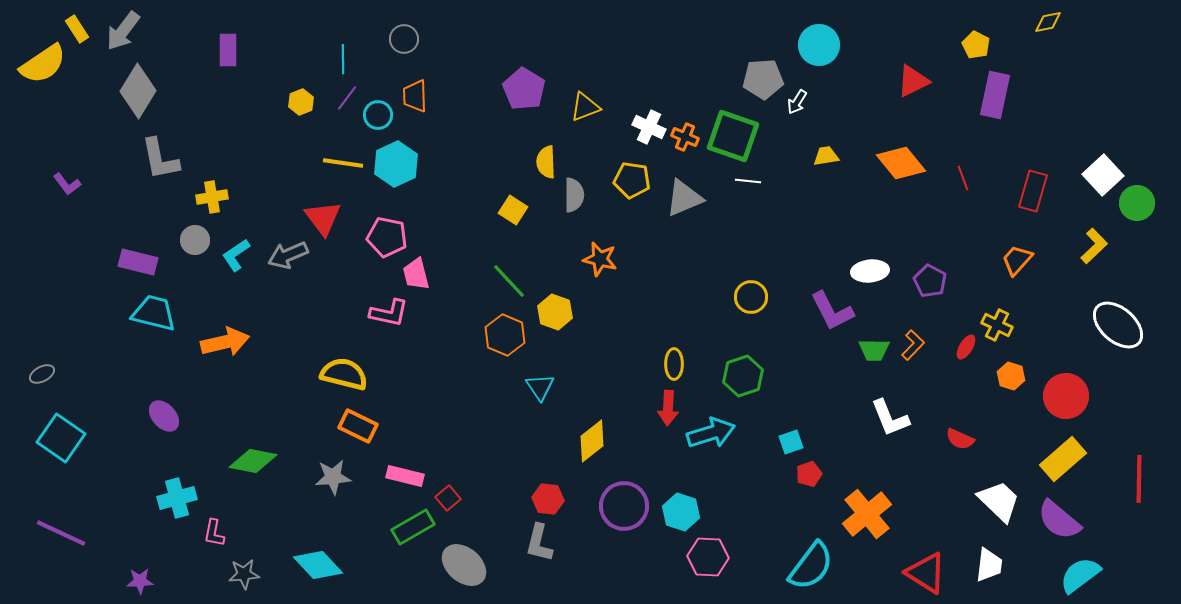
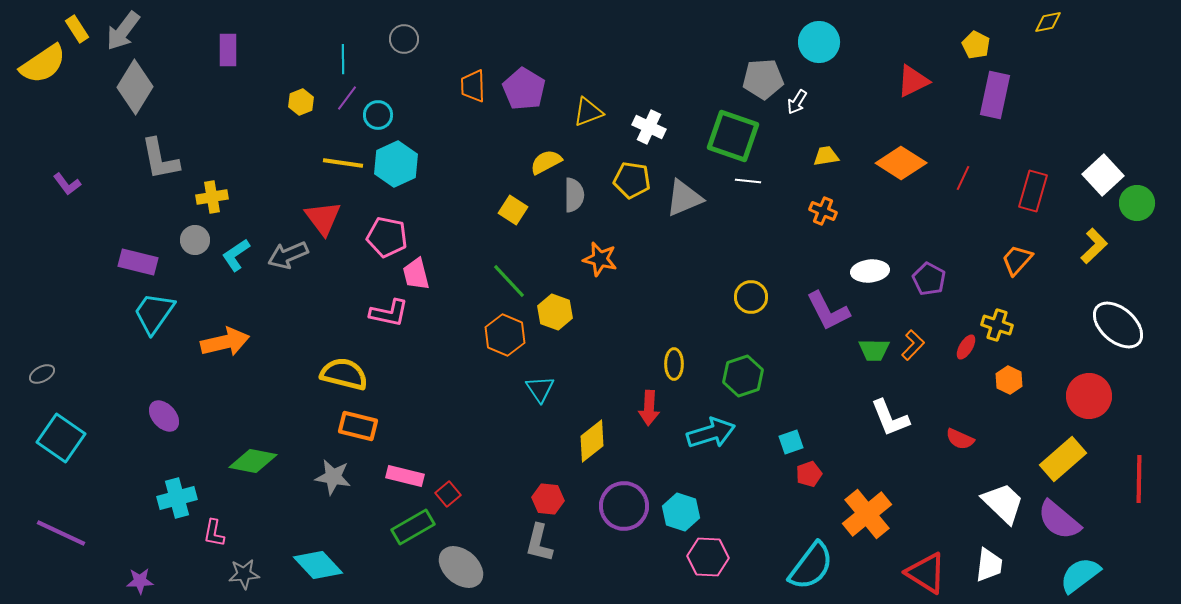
cyan circle at (819, 45): moved 3 px up
gray diamond at (138, 91): moved 3 px left, 4 px up
orange trapezoid at (415, 96): moved 58 px right, 10 px up
yellow triangle at (585, 107): moved 3 px right, 5 px down
orange cross at (685, 137): moved 138 px right, 74 px down
yellow semicircle at (546, 162): rotated 64 degrees clockwise
orange diamond at (901, 163): rotated 18 degrees counterclockwise
red line at (963, 178): rotated 45 degrees clockwise
purple pentagon at (930, 281): moved 1 px left, 2 px up
purple L-shape at (832, 311): moved 4 px left
cyan trapezoid at (154, 313): rotated 69 degrees counterclockwise
yellow cross at (997, 325): rotated 8 degrees counterclockwise
orange hexagon at (1011, 376): moved 2 px left, 4 px down; rotated 8 degrees clockwise
cyan triangle at (540, 387): moved 2 px down
red circle at (1066, 396): moved 23 px right
red arrow at (668, 408): moved 19 px left
orange rectangle at (358, 426): rotated 12 degrees counterclockwise
gray star at (333, 477): rotated 15 degrees clockwise
red square at (448, 498): moved 4 px up
white trapezoid at (999, 501): moved 4 px right, 2 px down
gray ellipse at (464, 565): moved 3 px left, 2 px down
